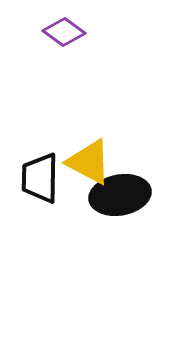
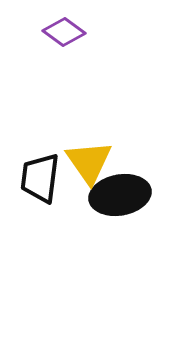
yellow triangle: rotated 27 degrees clockwise
black trapezoid: rotated 6 degrees clockwise
